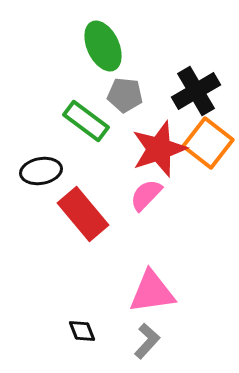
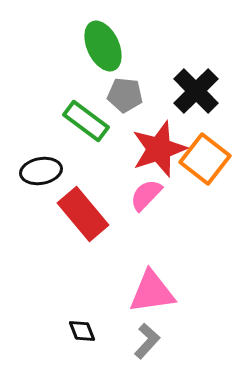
black cross: rotated 15 degrees counterclockwise
orange square: moved 3 px left, 16 px down
